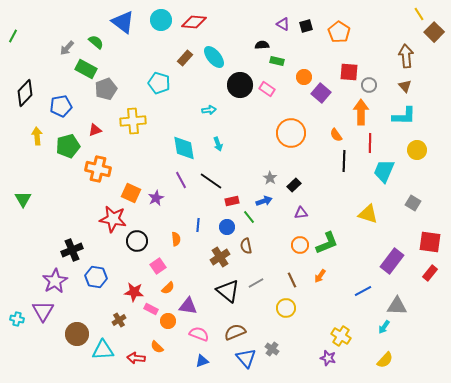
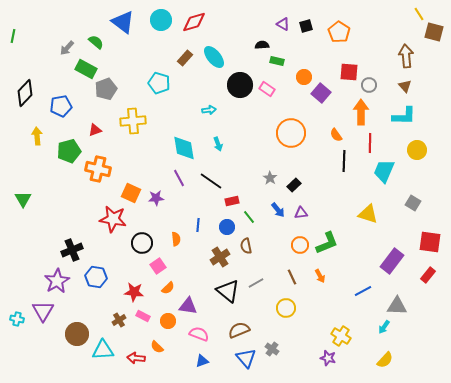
red diamond at (194, 22): rotated 20 degrees counterclockwise
brown square at (434, 32): rotated 30 degrees counterclockwise
green line at (13, 36): rotated 16 degrees counterclockwise
green pentagon at (68, 146): moved 1 px right, 5 px down
purple line at (181, 180): moved 2 px left, 2 px up
purple star at (156, 198): rotated 21 degrees clockwise
blue arrow at (264, 201): moved 14 px right, 9 px down; rotated 70 degrees clockwise
black circle at (137, 241): moved 5 px right, 2 px down
red rectangle at (430, 273): moved 2 px left, 2 px down
orange arrow at (320, 276): rotated 64 degrees counterclockwise
brown line at (292, 280): moved 3 px up
purple star at (55, 281): moved 2 px right
pink rectangle at (151, 309): moved 8 px left, 7 px down
brown semicircle at (235, 332): moved 4 px right, 2 px up
